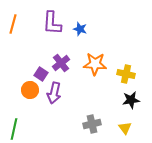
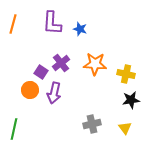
purple square: moved 2 px up
